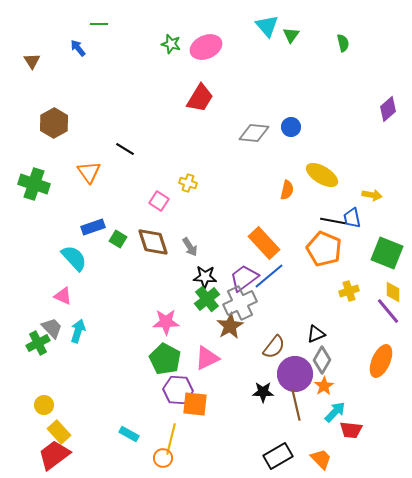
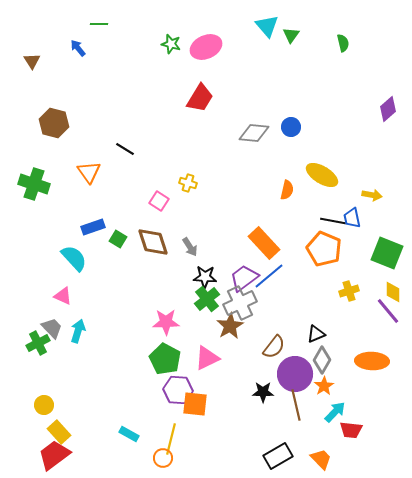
brown hexagon at (54, 123): rotated 16 degrees counterclockwise
orange ellipse at (381, 361): moved 9 px left; rotated 68 degrees clockwise
